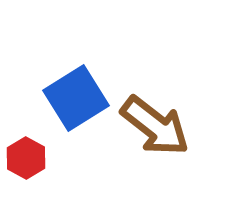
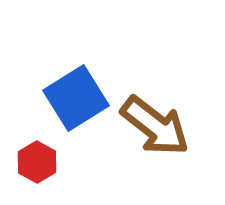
red hexagon: moved 11 px right, 4 px down
